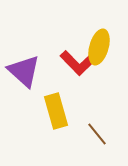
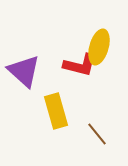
red L-shape: moved 3 px right, 2 px down; rotated 32 degrees counterclockwise
